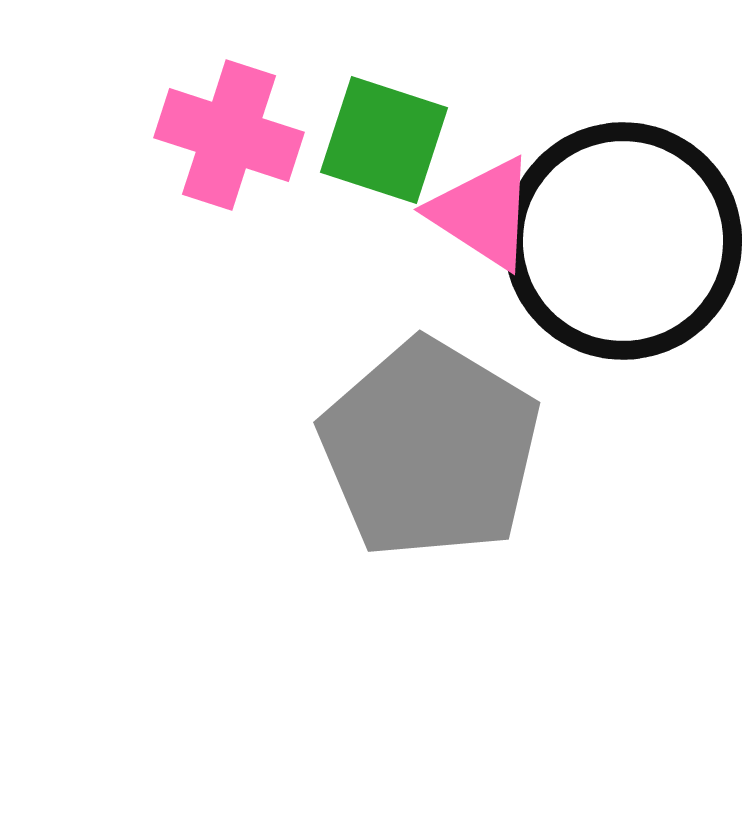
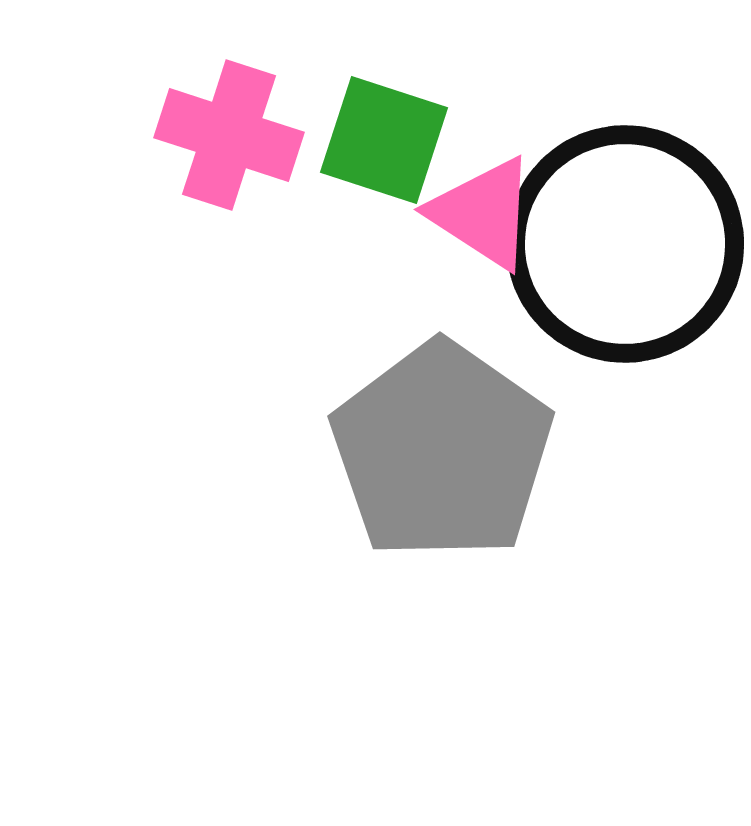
black circle: moved 2 px right, 3 px down
gray pentagon: moved 12 px right, 2 px down; rotated 4 degrees clockwise
